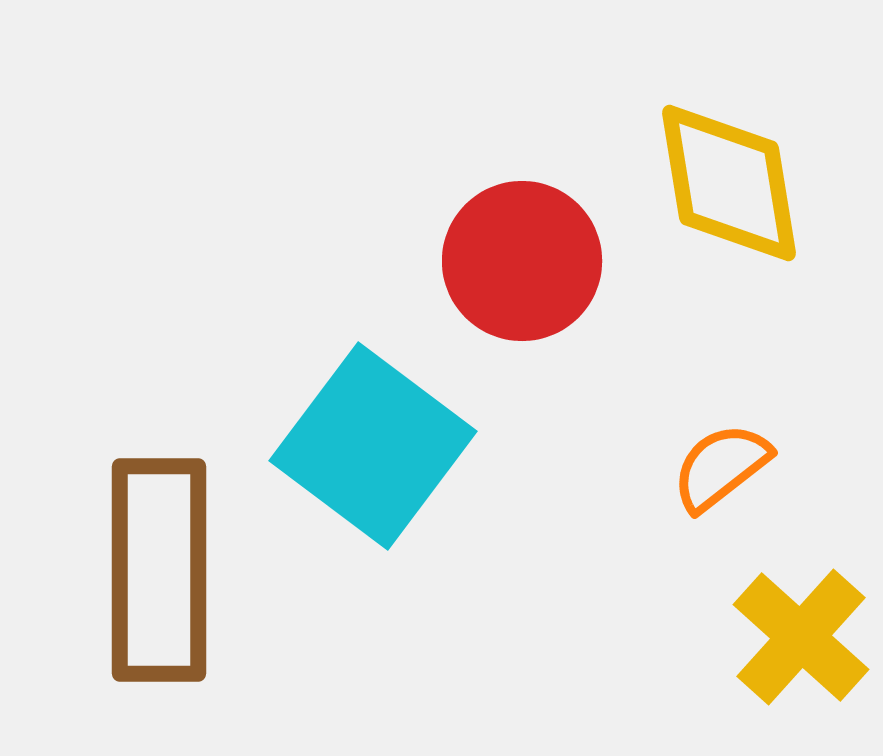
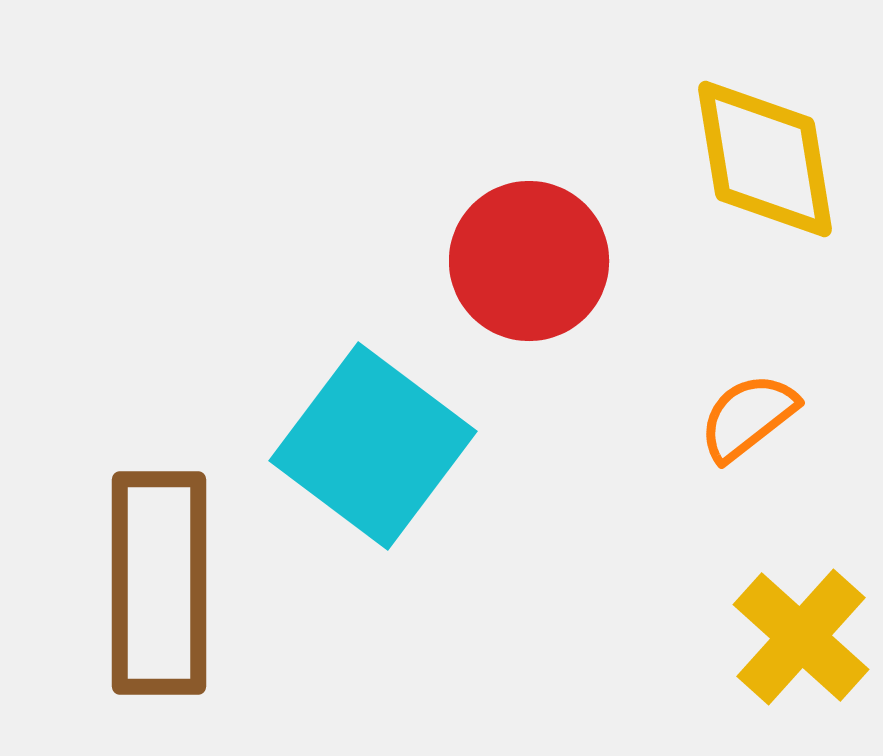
yellow diamond: moved 36 px right, 24 px up
red circle: moved 7 px right
orange semicircle: moved 27 px right, 50 px up
brown rectangle: moved 13 px down
